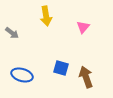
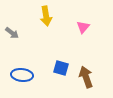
blue ellipse: rotated 10 degrees counterclockwise
